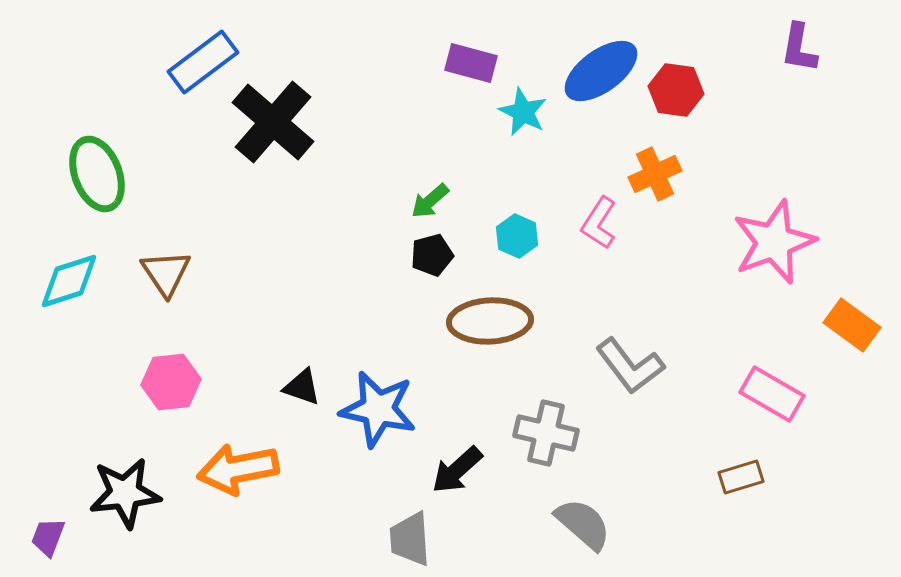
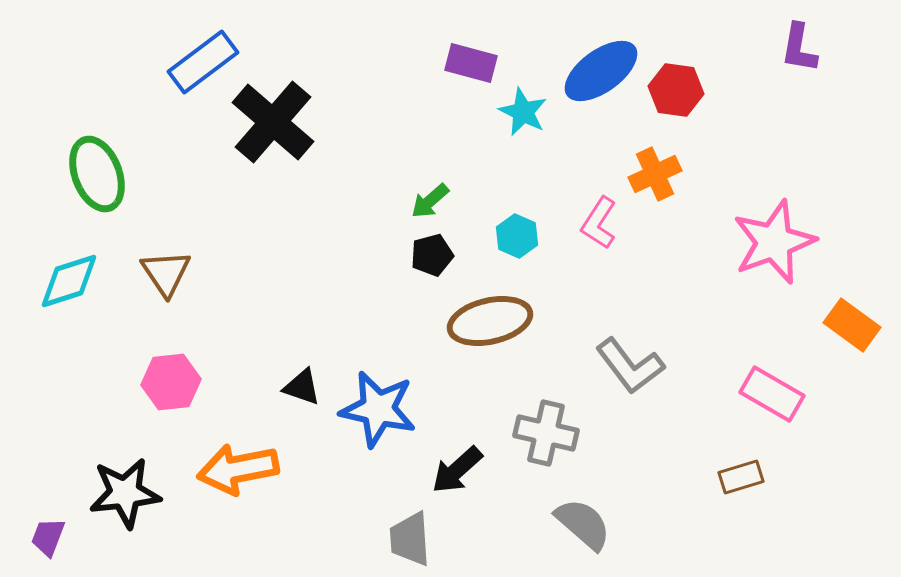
brown ellipse: rotated 10 degrees counterclockwise
